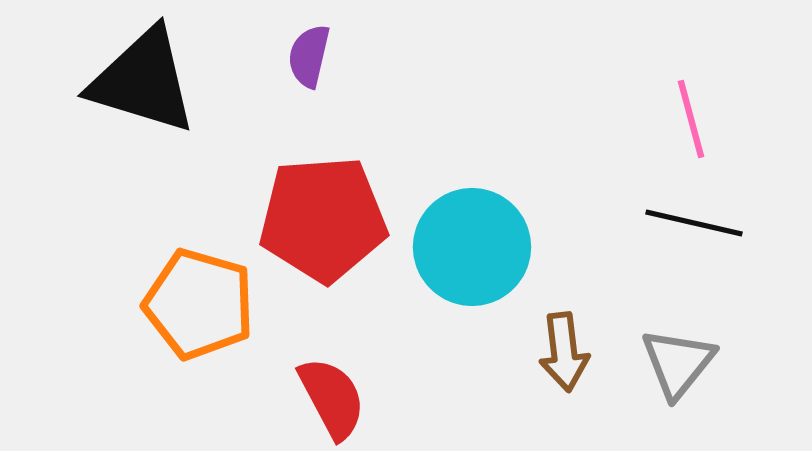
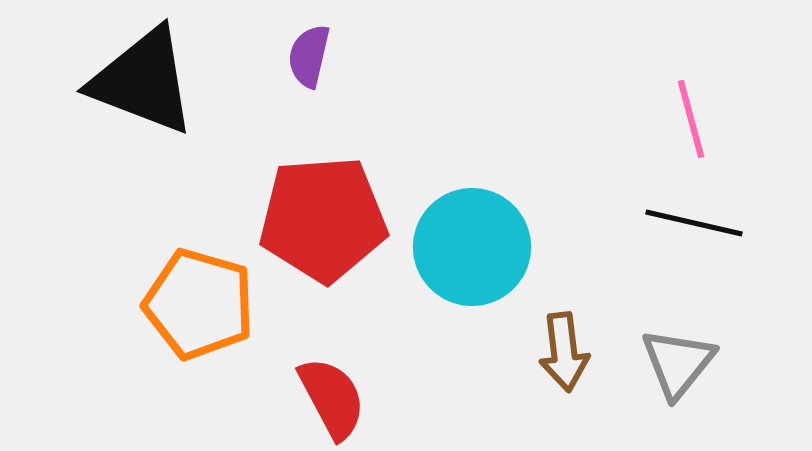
black triangle: rotated 4 degrees clockwise
